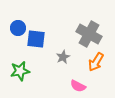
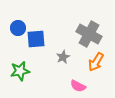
blue square: rotated 12 degrees counterclockwise
